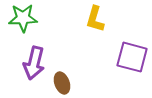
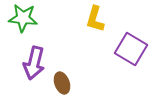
green star: rotated 8 degrees clockwise
purple square: moved 1 px left, 8 px up; rotated 16 degrees clockwise
